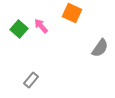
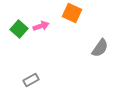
pink arrow: rotated 112 degrees clockwise
gray rectangle: rotated 21 degrees clockwise
